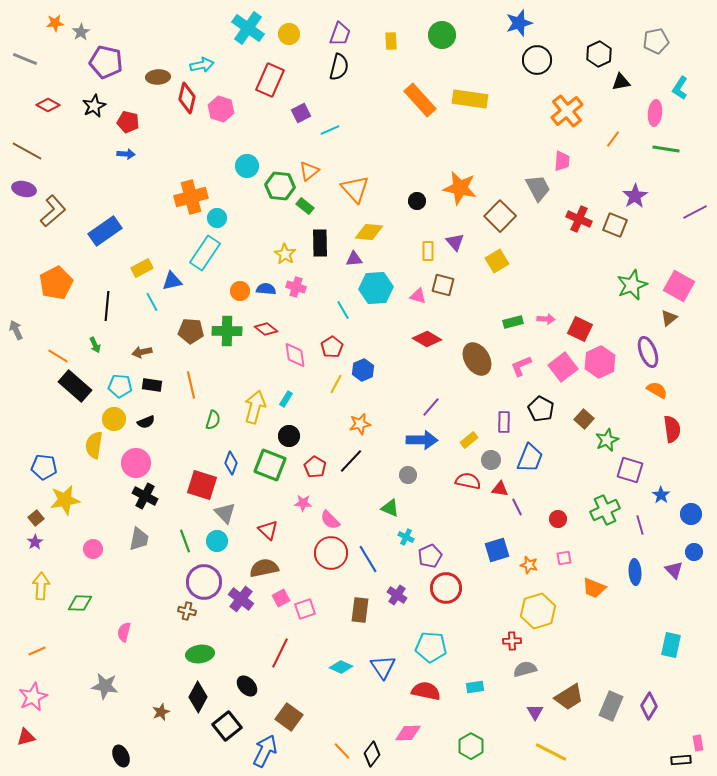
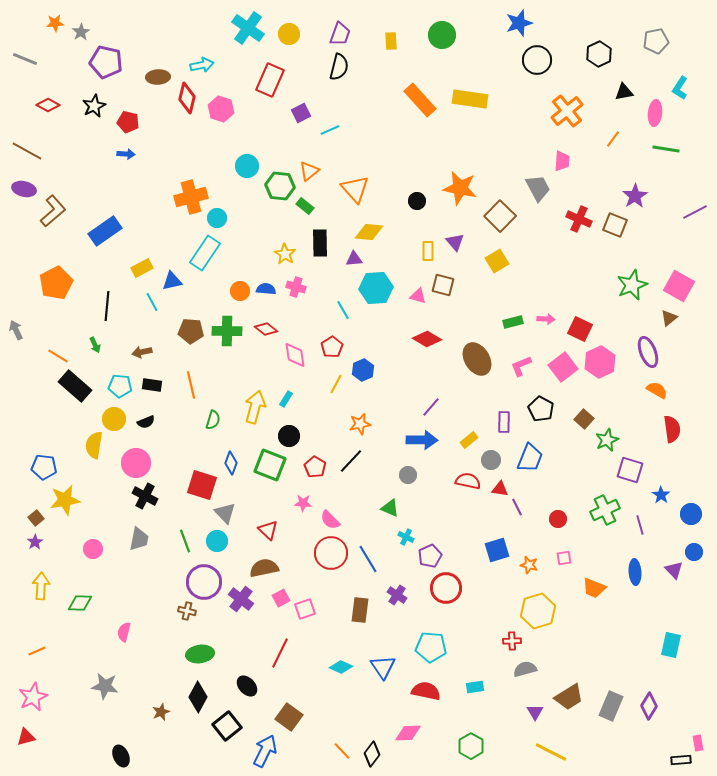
black triangle at (621, 82): moved 3 px right, 10 px down
